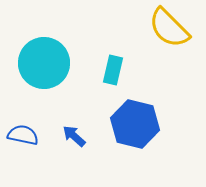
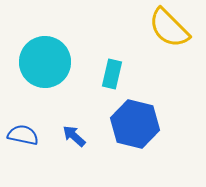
cyan circle: moved 1 px right, 1 px up
cyan rectangle: moved 1 px left, 4 px down
